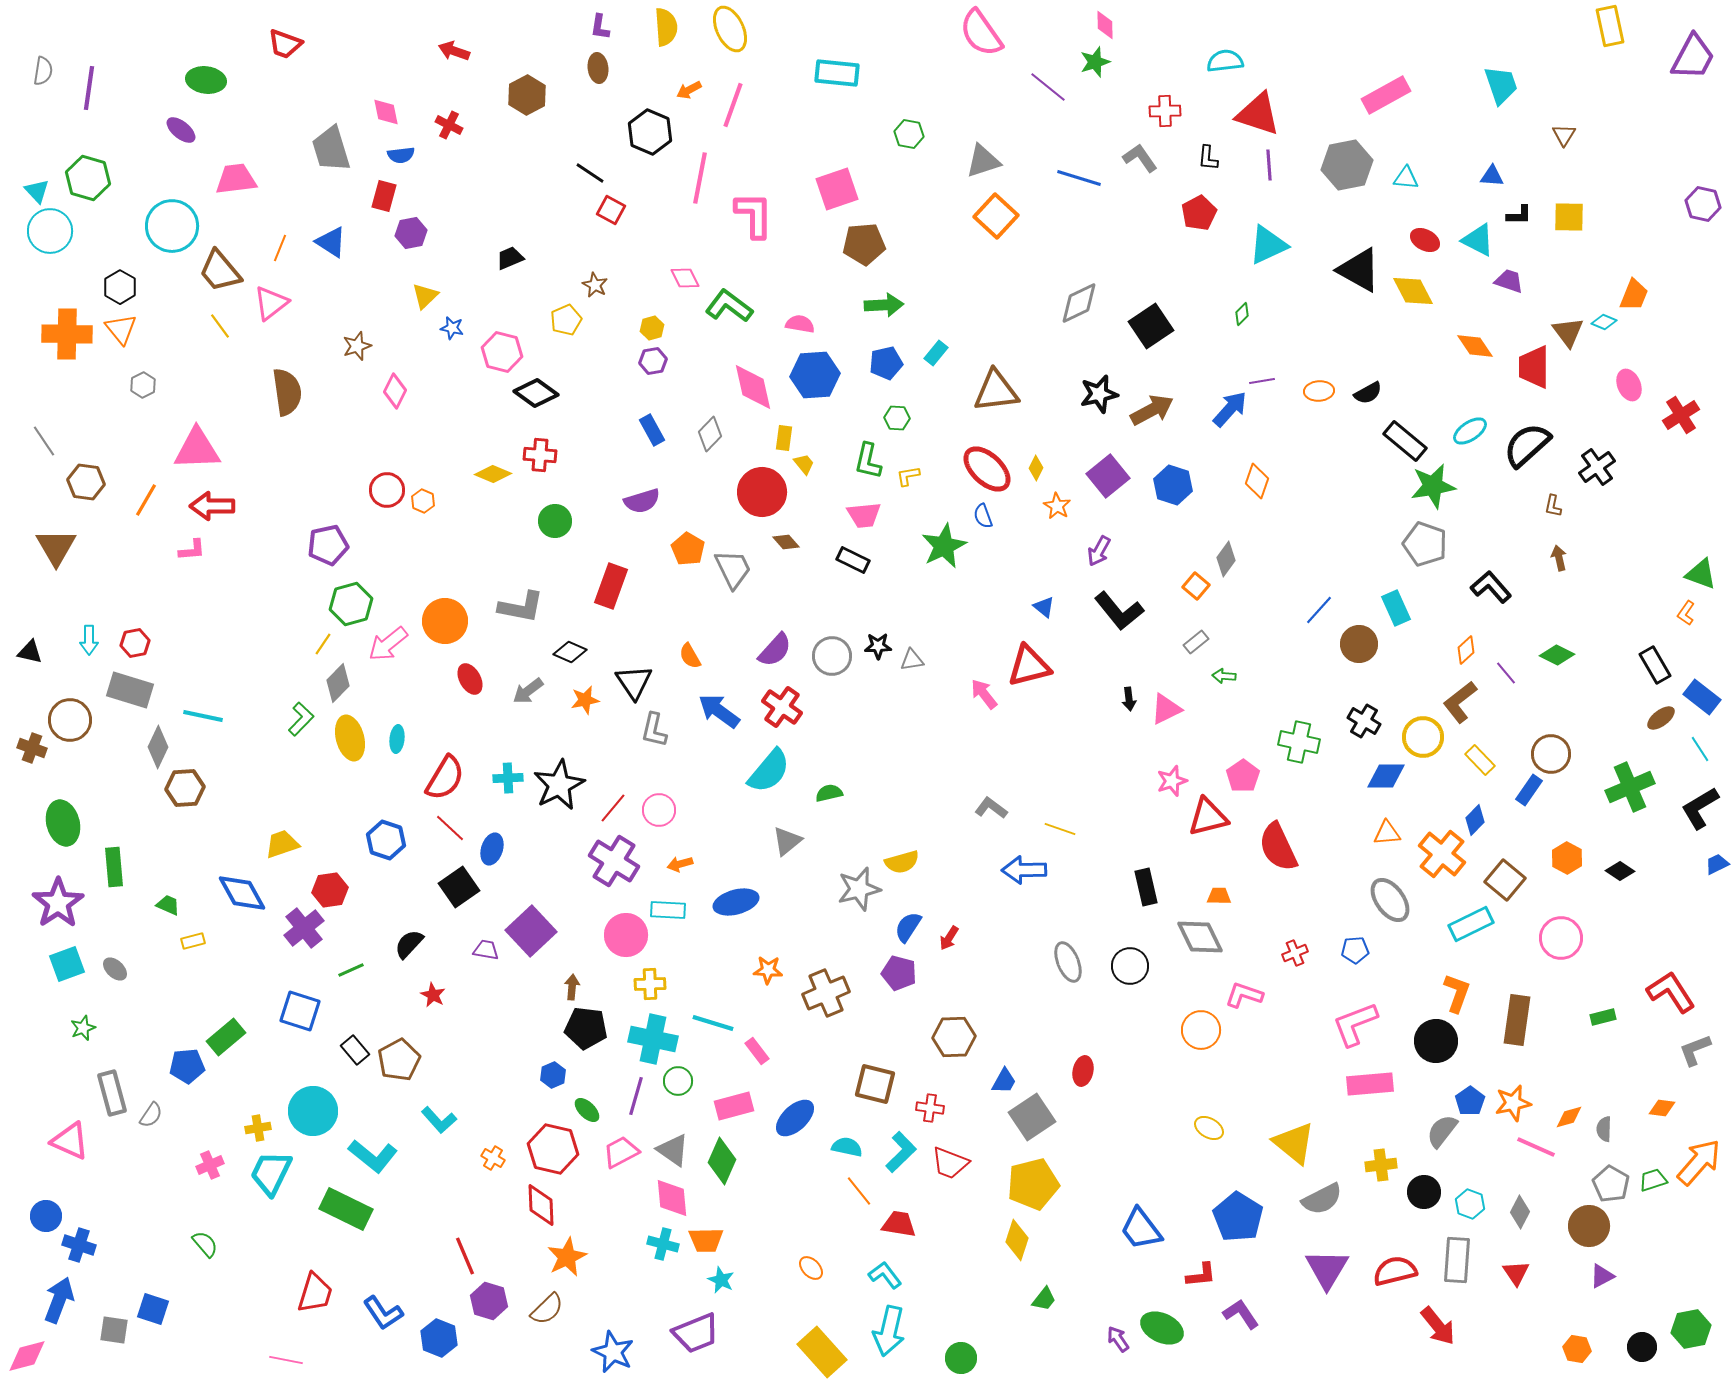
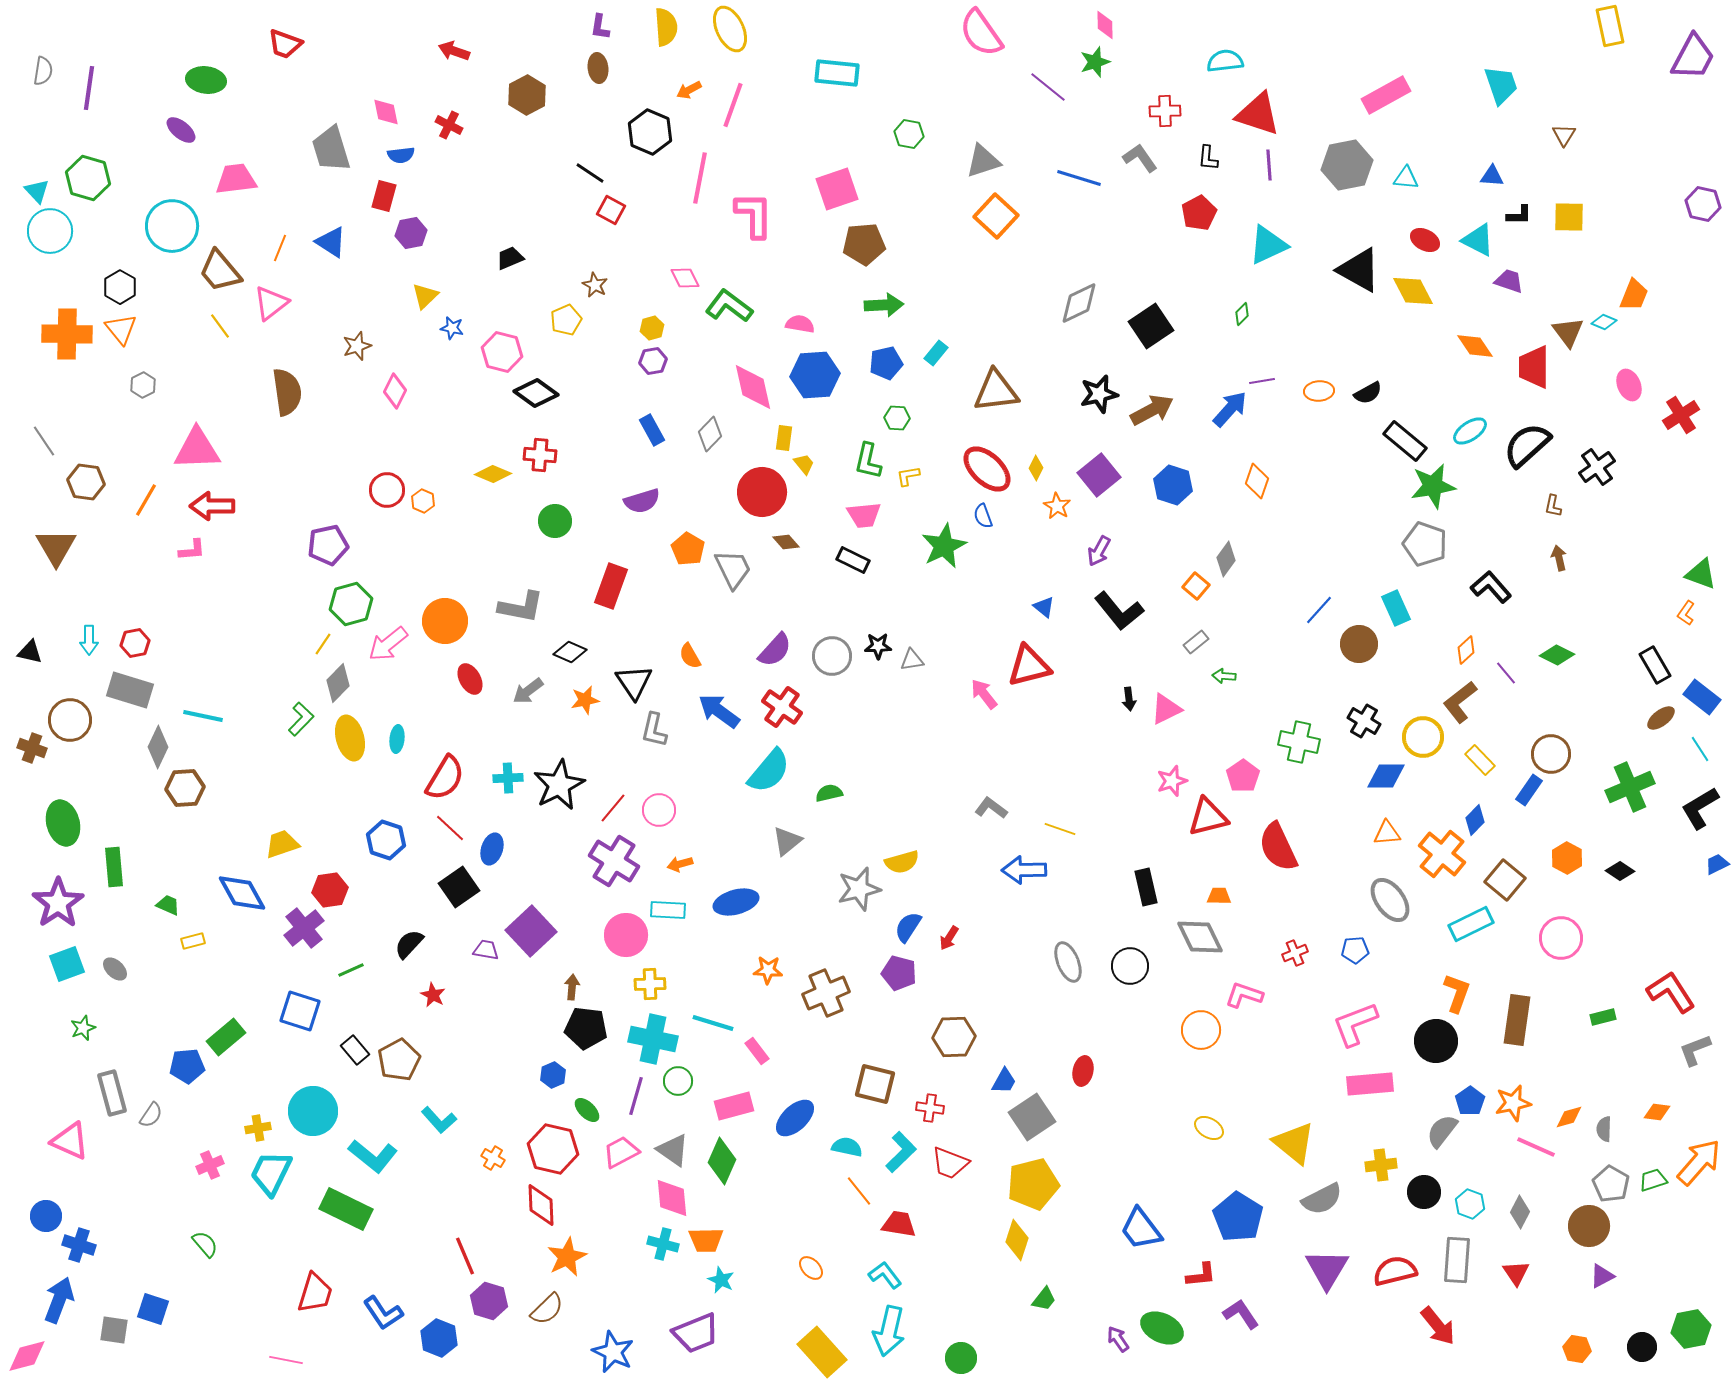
purple square at (1108, 476): moved 9 px left, 1 px up
orange diamond at (1662, 1108): moved 5 px left, 4 px down
